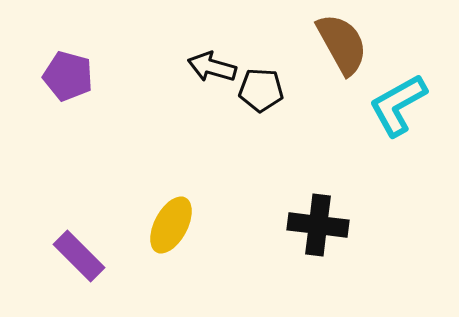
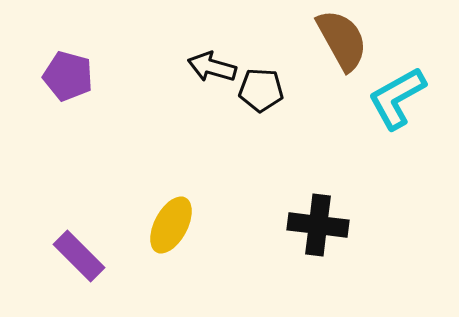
brown semicircle: moved 4 px up
cyan L-shape: moved 1 px left, 7 px up
